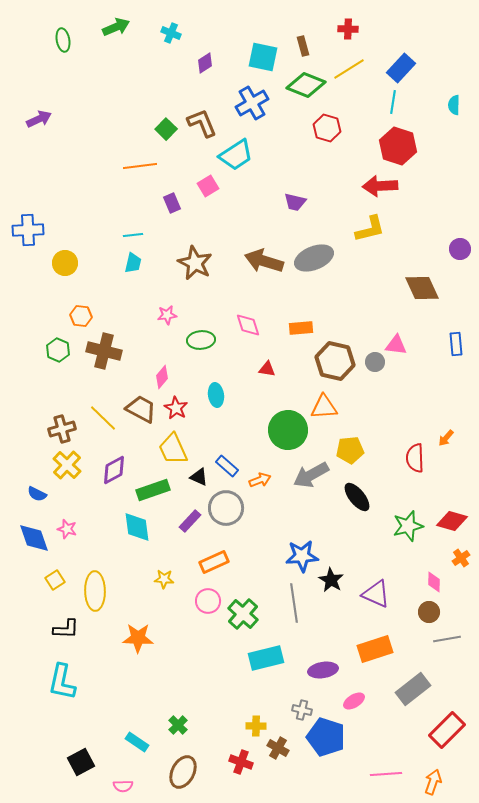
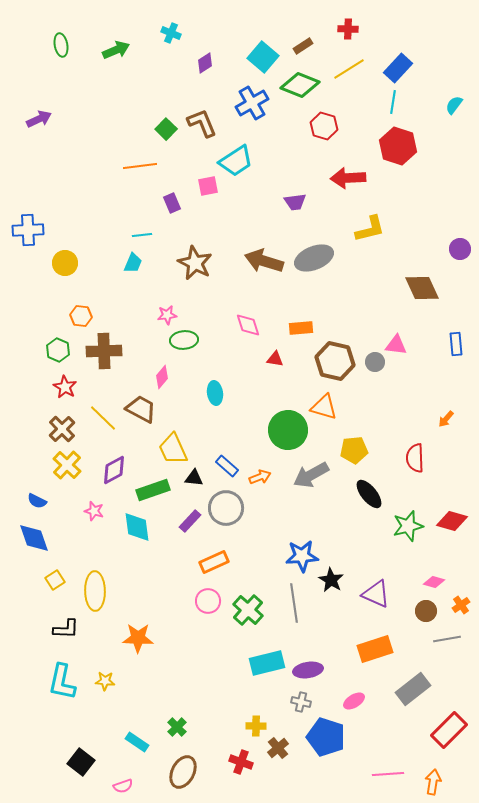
green arrow at (116, 27): moved 23 px down
green ellipse at (63, 40): moved 2 px left, 5 px down
brown rectangle at (303, 46): rotated 72 degrees clockwise
cyan square at (263, 57): rotated 28 degrees clockwise
blue rectangle at (401, 68): moved 3 px left
green diamond at (306, 85): moved 6 px left
cyan semicircle at (454, 105): rotated 36 degrees clockwise
red hexagon at (327, 128): moved 3 px left, 2 px up
cyan trapezoid at (236, 155): moved 6 px down
pink square at (208, 186): rotated 20 degrees clockwise
red arrow at (380, 186): moved 32 px left, 8 px up
purple trapezoid at (295, 202): rotated 20 degrees counterclockwise
cyan line at (133, 235): moved 9 px right
cyan trapezoid at (133, 263): rotated 10 degrees clockwise
green ellipse at (201, 340): moved 17 px left
brown cross at (104, 351): rotated 16 degrees counterclockwise
red triangle at (267, 369): moved 8 px right, 10 px up
cyan ellipse at (216, 395): moved 1 px left, 2 px up
orange triangle at (324, 407): rotated 20 degrees clockwise
red star at (176, 408): moved 111 px left, 21 px up
brown cross at (62, 429): rotated 28 degrees counterclockwise
orange arrow at (446, 438): moved 19 px up
yellow pentagon at (350, 450): moved 4 px right
black triangle at (199, 477): moved 5 px left, 1 px down; rotated 18 degrees counterclockwise
orange arrow at (260, 480): moved 3 px up
blue semicircle at (37, 494): moved 7 px down
black ellipse at (357, 497): moved 12 px right, 3 px up
pink star at (67, 529): moved 27 px right, 18 px up
orange cross at (461, 558): moved 47 px down
yellow star at (164, 579): moved 59 px left, 102 px down
pink diamond at (434, 582): rotated 75 degrees counterclockwise
brown circle at (429, 612): moved 3 px left, 1 px up
green cross at (243, 614): moved 5 px right, 4 px up
cyan rectangle at (266, 658): moved 1 px right, 5 px down
purple ellipse at (323, 670): moved 15 px left
gray cross at (302, 710): moved 1 px left, 8 px up
green cross at (178, 725): moved 1 px left, 2 px down
red rectangle at (447, 730): moved 2 px right
brown cross at (278, 748): rotated 20 degrees clockwise
black square at (81, 762): rotated 24 degrees counterclockwise
pink line at (386, 774): moved 2 px right
orange arrow at (433, 782): rotated 10 degrees counterclockwise
pink semicircle at (123, 786): rotated 18 degrees counterclockwise
